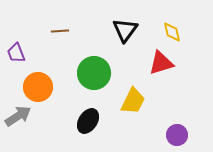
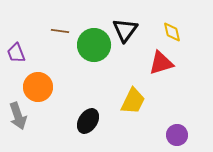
brown line: rotated 12 degrees clockwise
green circle: moved 28 px up
gray arrow: rotated 104 degrees clockwise
